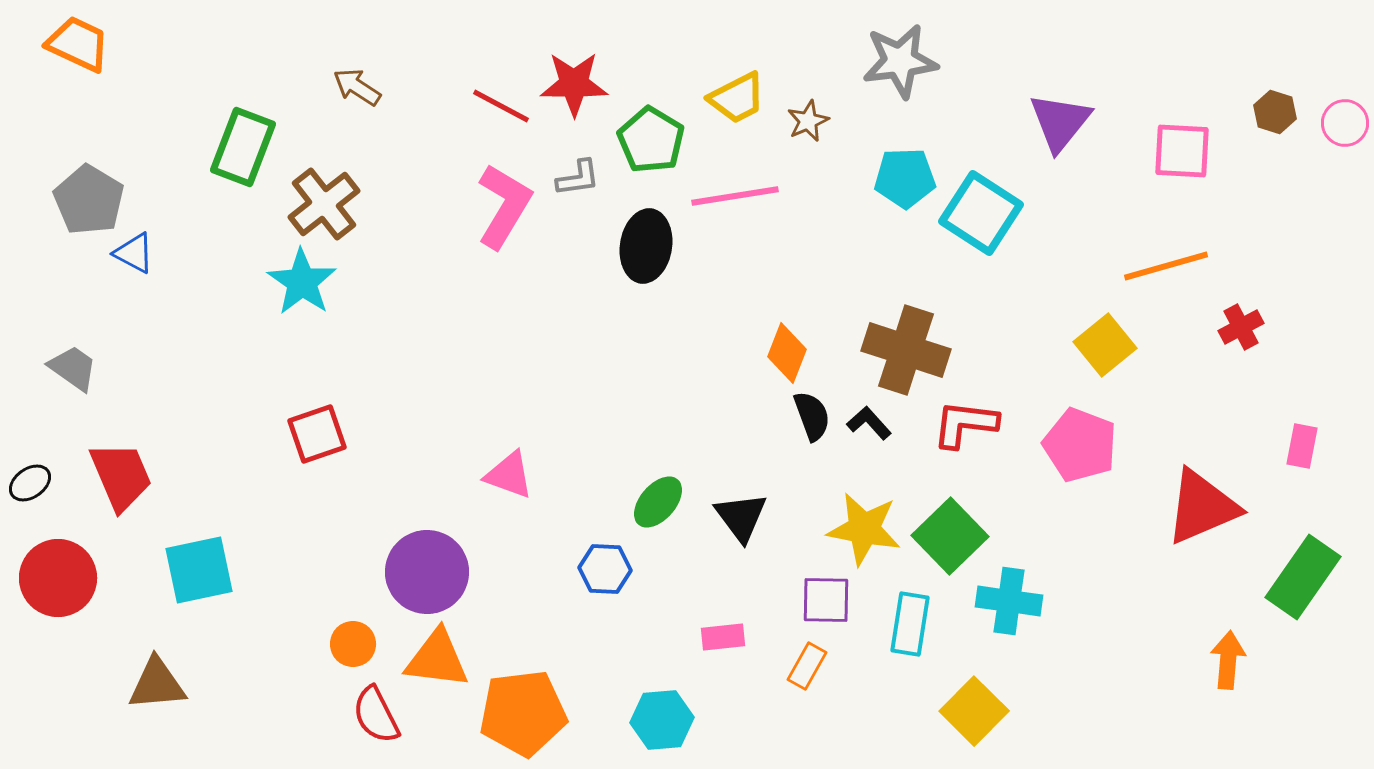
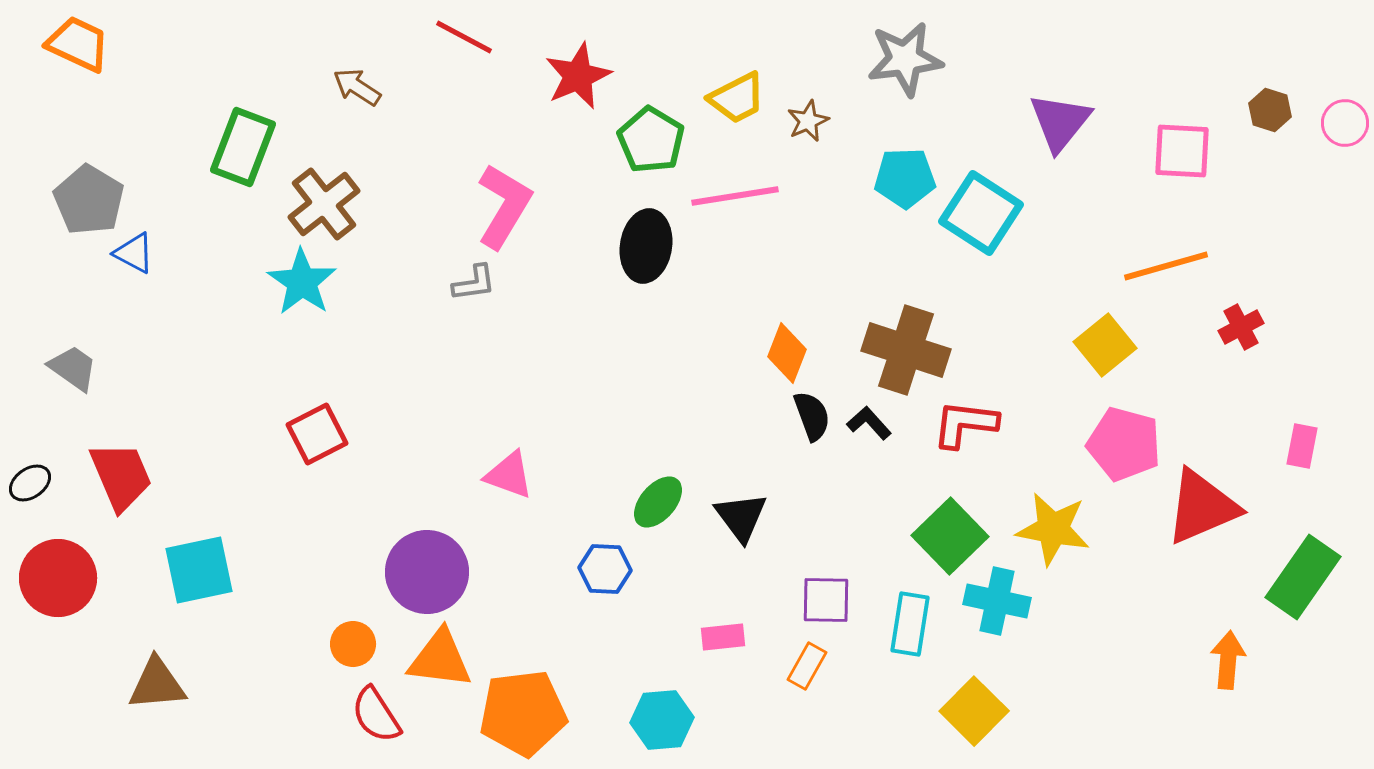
gray star at (900, 61): moved 5 px right, 2 px up
red star at (574, 84): moved 4 px right, 8 px up; rotated 24 degrees counterclockwise
red line at (501, 106): moved 37 px left, 69 px up
brown hexagon at (1275, 112): moved 5 px left, 2 px up
gray L-shape at (578, 178): moved 104 px left, 105 px down
red square at (317, 434): rotated 8 degrees counterclockwise
pink pentagon at (1080, 445): moved 44 px right, 1 px up; rotated 6 degrees counterclockwise
yellow star at (864, 529): moved 189 px right
cyan cross at (1009, 601): moved 12 px left; rotated 4 degrees clockwise
orange triangle at (437, 659): moved 3 px right
red semicircle at (376, 715): rotated 6 degrees counterclockwise
